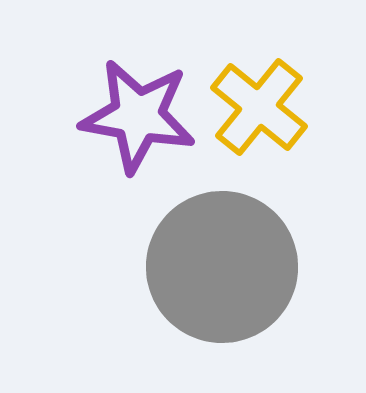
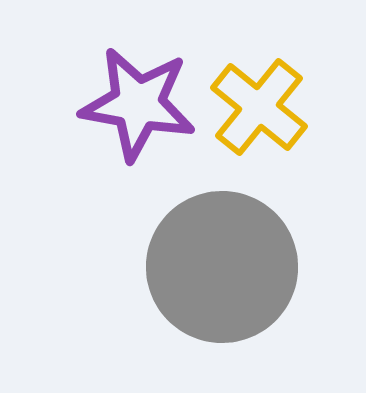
purple star: moved 12 px up
